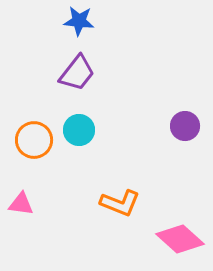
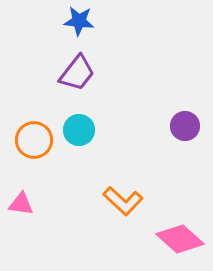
orange L-shape: moved 3 px right, 2 px up; rotated 21 degrees clockwise
